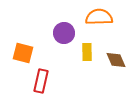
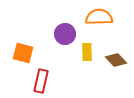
purple circle: moved 1 px right, 1 px down
brown diamond: rotated 20 degrees counterclockwise
